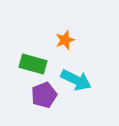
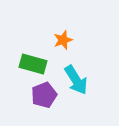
orange star: moved 2 px left
cyan arrow: rotated 32 degrees clockwise
